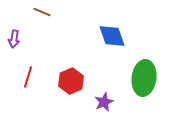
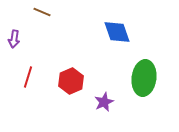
blue diamond: moved 5 px right, 4 px up
